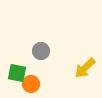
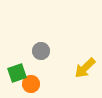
green square: rotated 30 degrees counterclockwise
